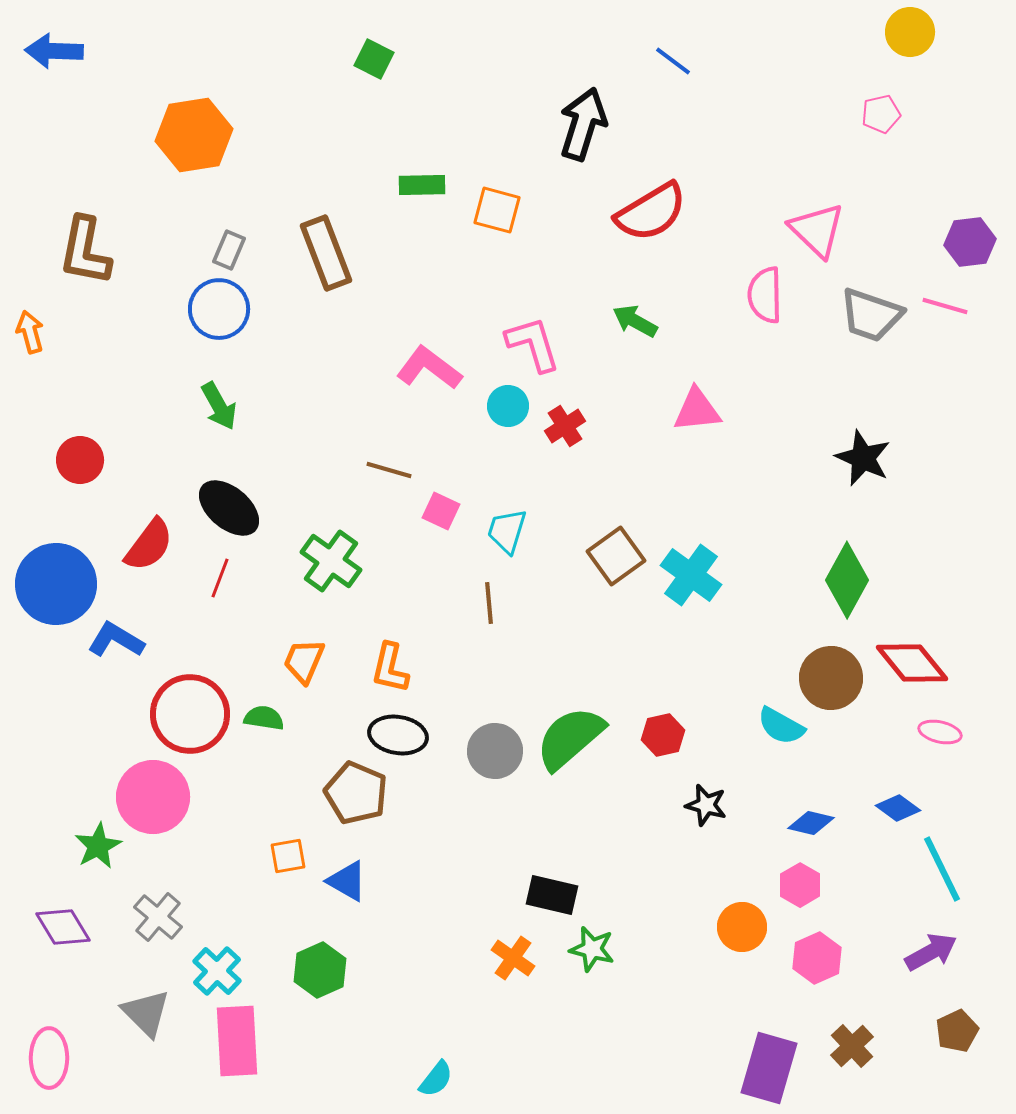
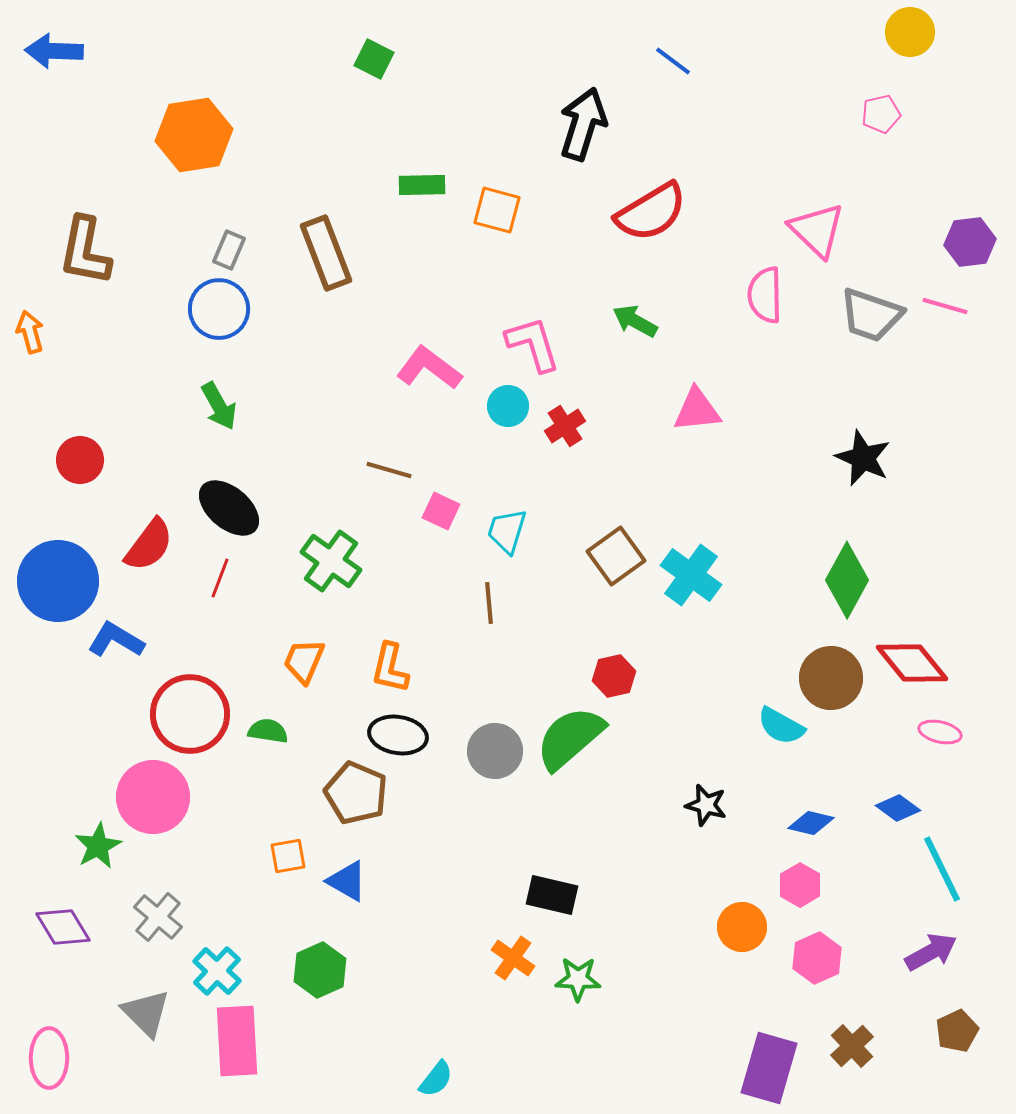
blue circle at (56, 584): moved 2 px right, 3 px up
green semicircle at (264, 718): moved 4 px right, 13 px down
red hexagon at (663, 735): moved 49 px left, 59 px up
green star at (592, 949): moved 14 px left, 30 px down; rotated 12 degrees counterclockwise
